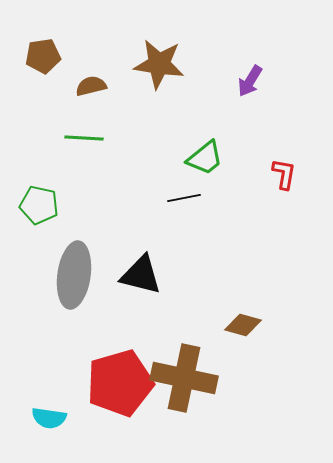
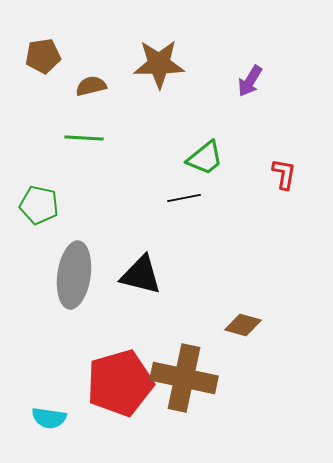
brown star: rotated 9 degrees counterclockwise
